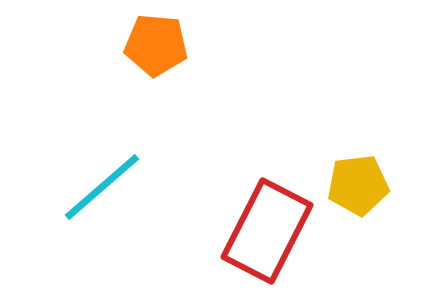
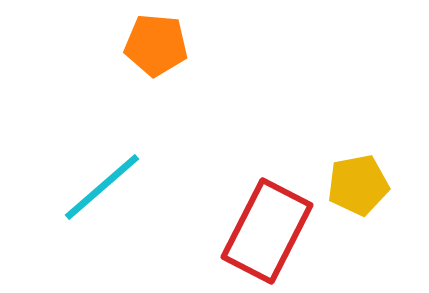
yellow pentagon: rotated 4 degrees counterclockwise
